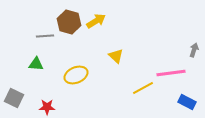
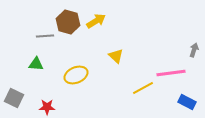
brown hexagon: moved 1 px left
